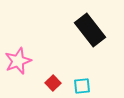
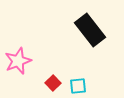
cyan square: moved 4 px left
